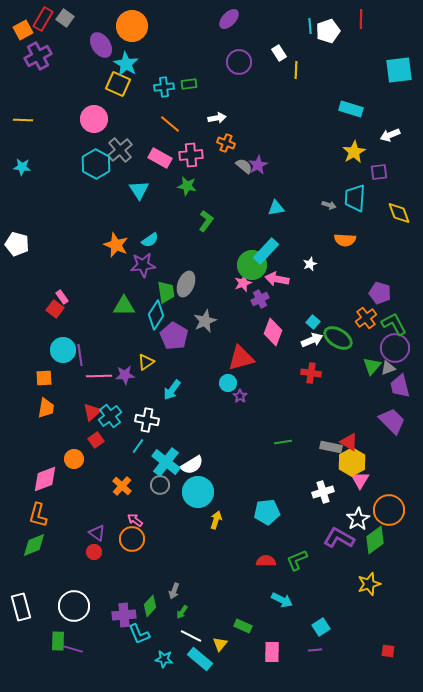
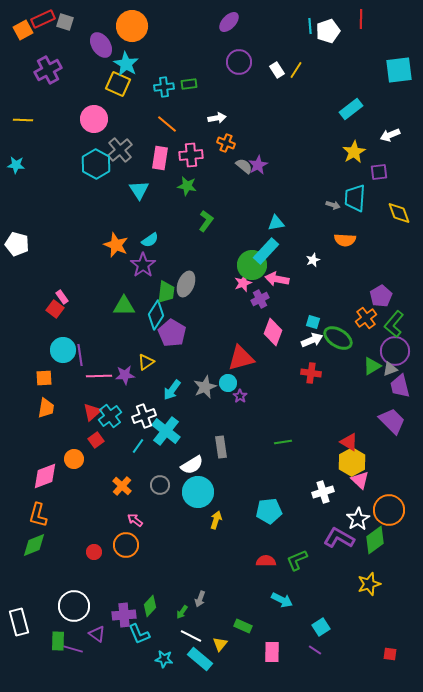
gray square at (65, 18): moved 4 px down; rotated 18 degrees counterclockwise
red rectangle at (43, 19): rotated 35 degrees clockwise
purple ellipse at (229, 19): moved 3 px down
white rectangle at (279, 53): moved 2 px left, 17 px down
purple cross at (38, 56): moved 10 px right, 14 px down
yellow line at (296, 70): rotated 30 degrees clockwise
cyan rectangle at (351, 109): rotated 55 degrees counterclockwise
orange line at (170, 124): moved 3 px left
pink rectangle at (160, 158): rotated 70 degrees clockwise
cyan star at (22, 167): moved 6 px left, 2 px up
gray arrow at (329, 205): moved 4 px right
cyan triangle at (276, 208): moved 15 px down
white star at (310, 264): moved 3 px right, 4 px up
purple star at (143, 265): rotated 30 degrees counterclockwise
green trapezoid at (166, 292): rotated 15 degrees clockwise
purple pentagon at (380, 293): moved 1 px right, 3 px down; rotated 25 degrees clockwise
gray star at (205, 321): moved 66 px down
cyan square at (313, 322): rotated 24 degrees counterclockwise
green L-shape at (394, 324): rotated 112 degrees counterclockwise
purple pentagon at (174, 336): moved 2 px left, 3 px up
purple circle at (395, 348): moved 3 px down
green triangle at (372, 366): rotated 18 degrees clockwise
gray triangle at (388, 368): moved 2 px right, 1 px down
white cross at (147, 420): moved 3 px left, 4 px up; rotated 30 degrees counterclockwise
gray rectangle at (331, 447): moved 110 px left; rotated 70 degrees clockwise
cyan cross at (166, 462): moved 31 px up
pink diamond at (45, 479): moved 3 px up
pink triangle at (360, 480): rotated 18 degrees counterclockwise
cyan pentagon at (267, 512): moved 2 px right, 1 px up
purple triangle at (97, 533): moved 101 px down
orange circle at (132, 539): moved 6 px left, 6 px down
gray arrow at (174, 591): moved 26 px right, 8 px down
white rectangle at (21, 607): moved 2 px left, 15 px down
purple line at (315, 650): rotated 40 degrees clockwise
red square at (388, 651): moved 2 px right, 3 px down
